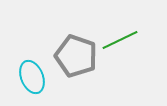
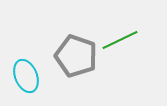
cyan ellipse: moved 6 px left, 1 px up
